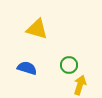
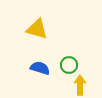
blue semicircle: moved 13 px right
yellow arrow: rotated 18 degrees counterclockwise
